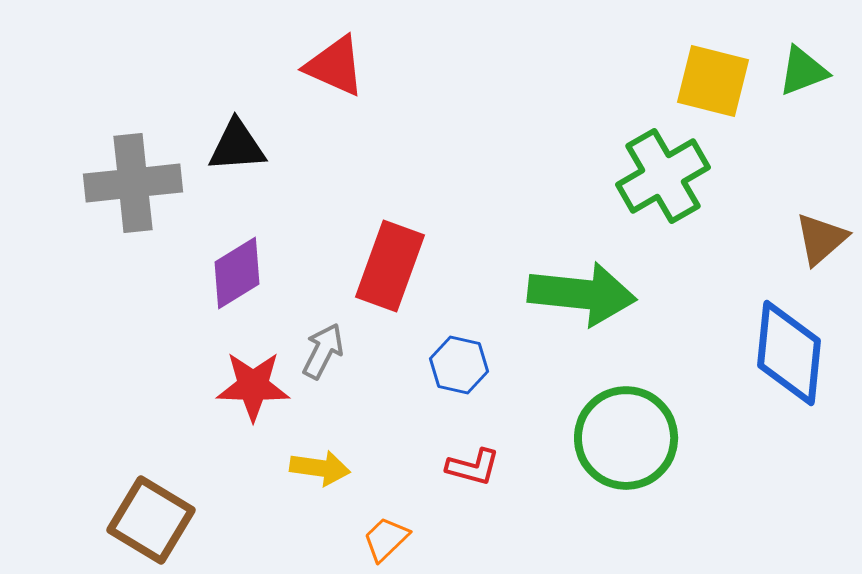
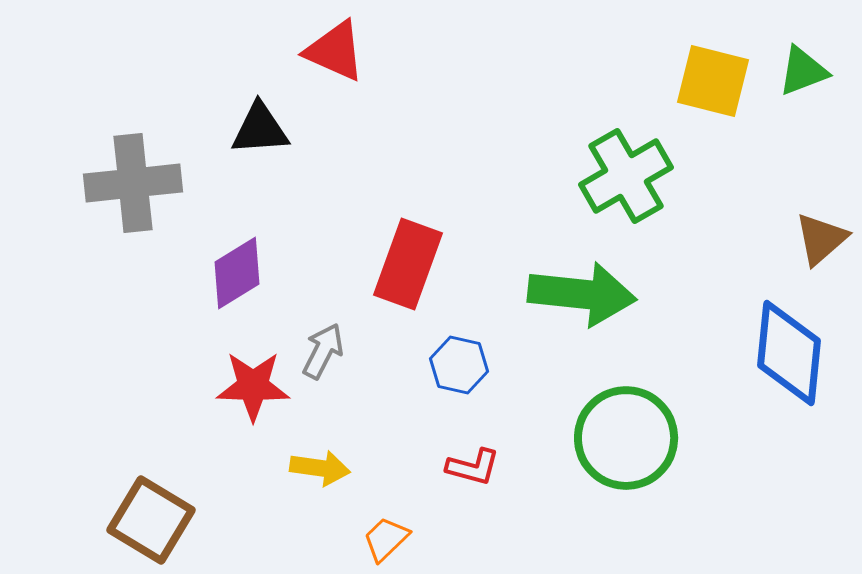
red triangle: moved 15 px up
black triangle: moved 23 px right, 17 px up
green cross: moved 37 px left
red rectangle: moved 18 px right, 2 px up
